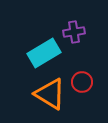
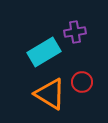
purple cross: moved 1 px right
cyan rectangle: moved 1 px up
